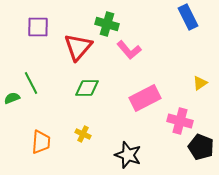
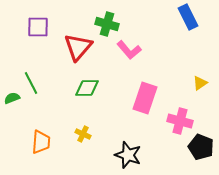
pink rectangle: rotated 44 degrees counterclockwise
